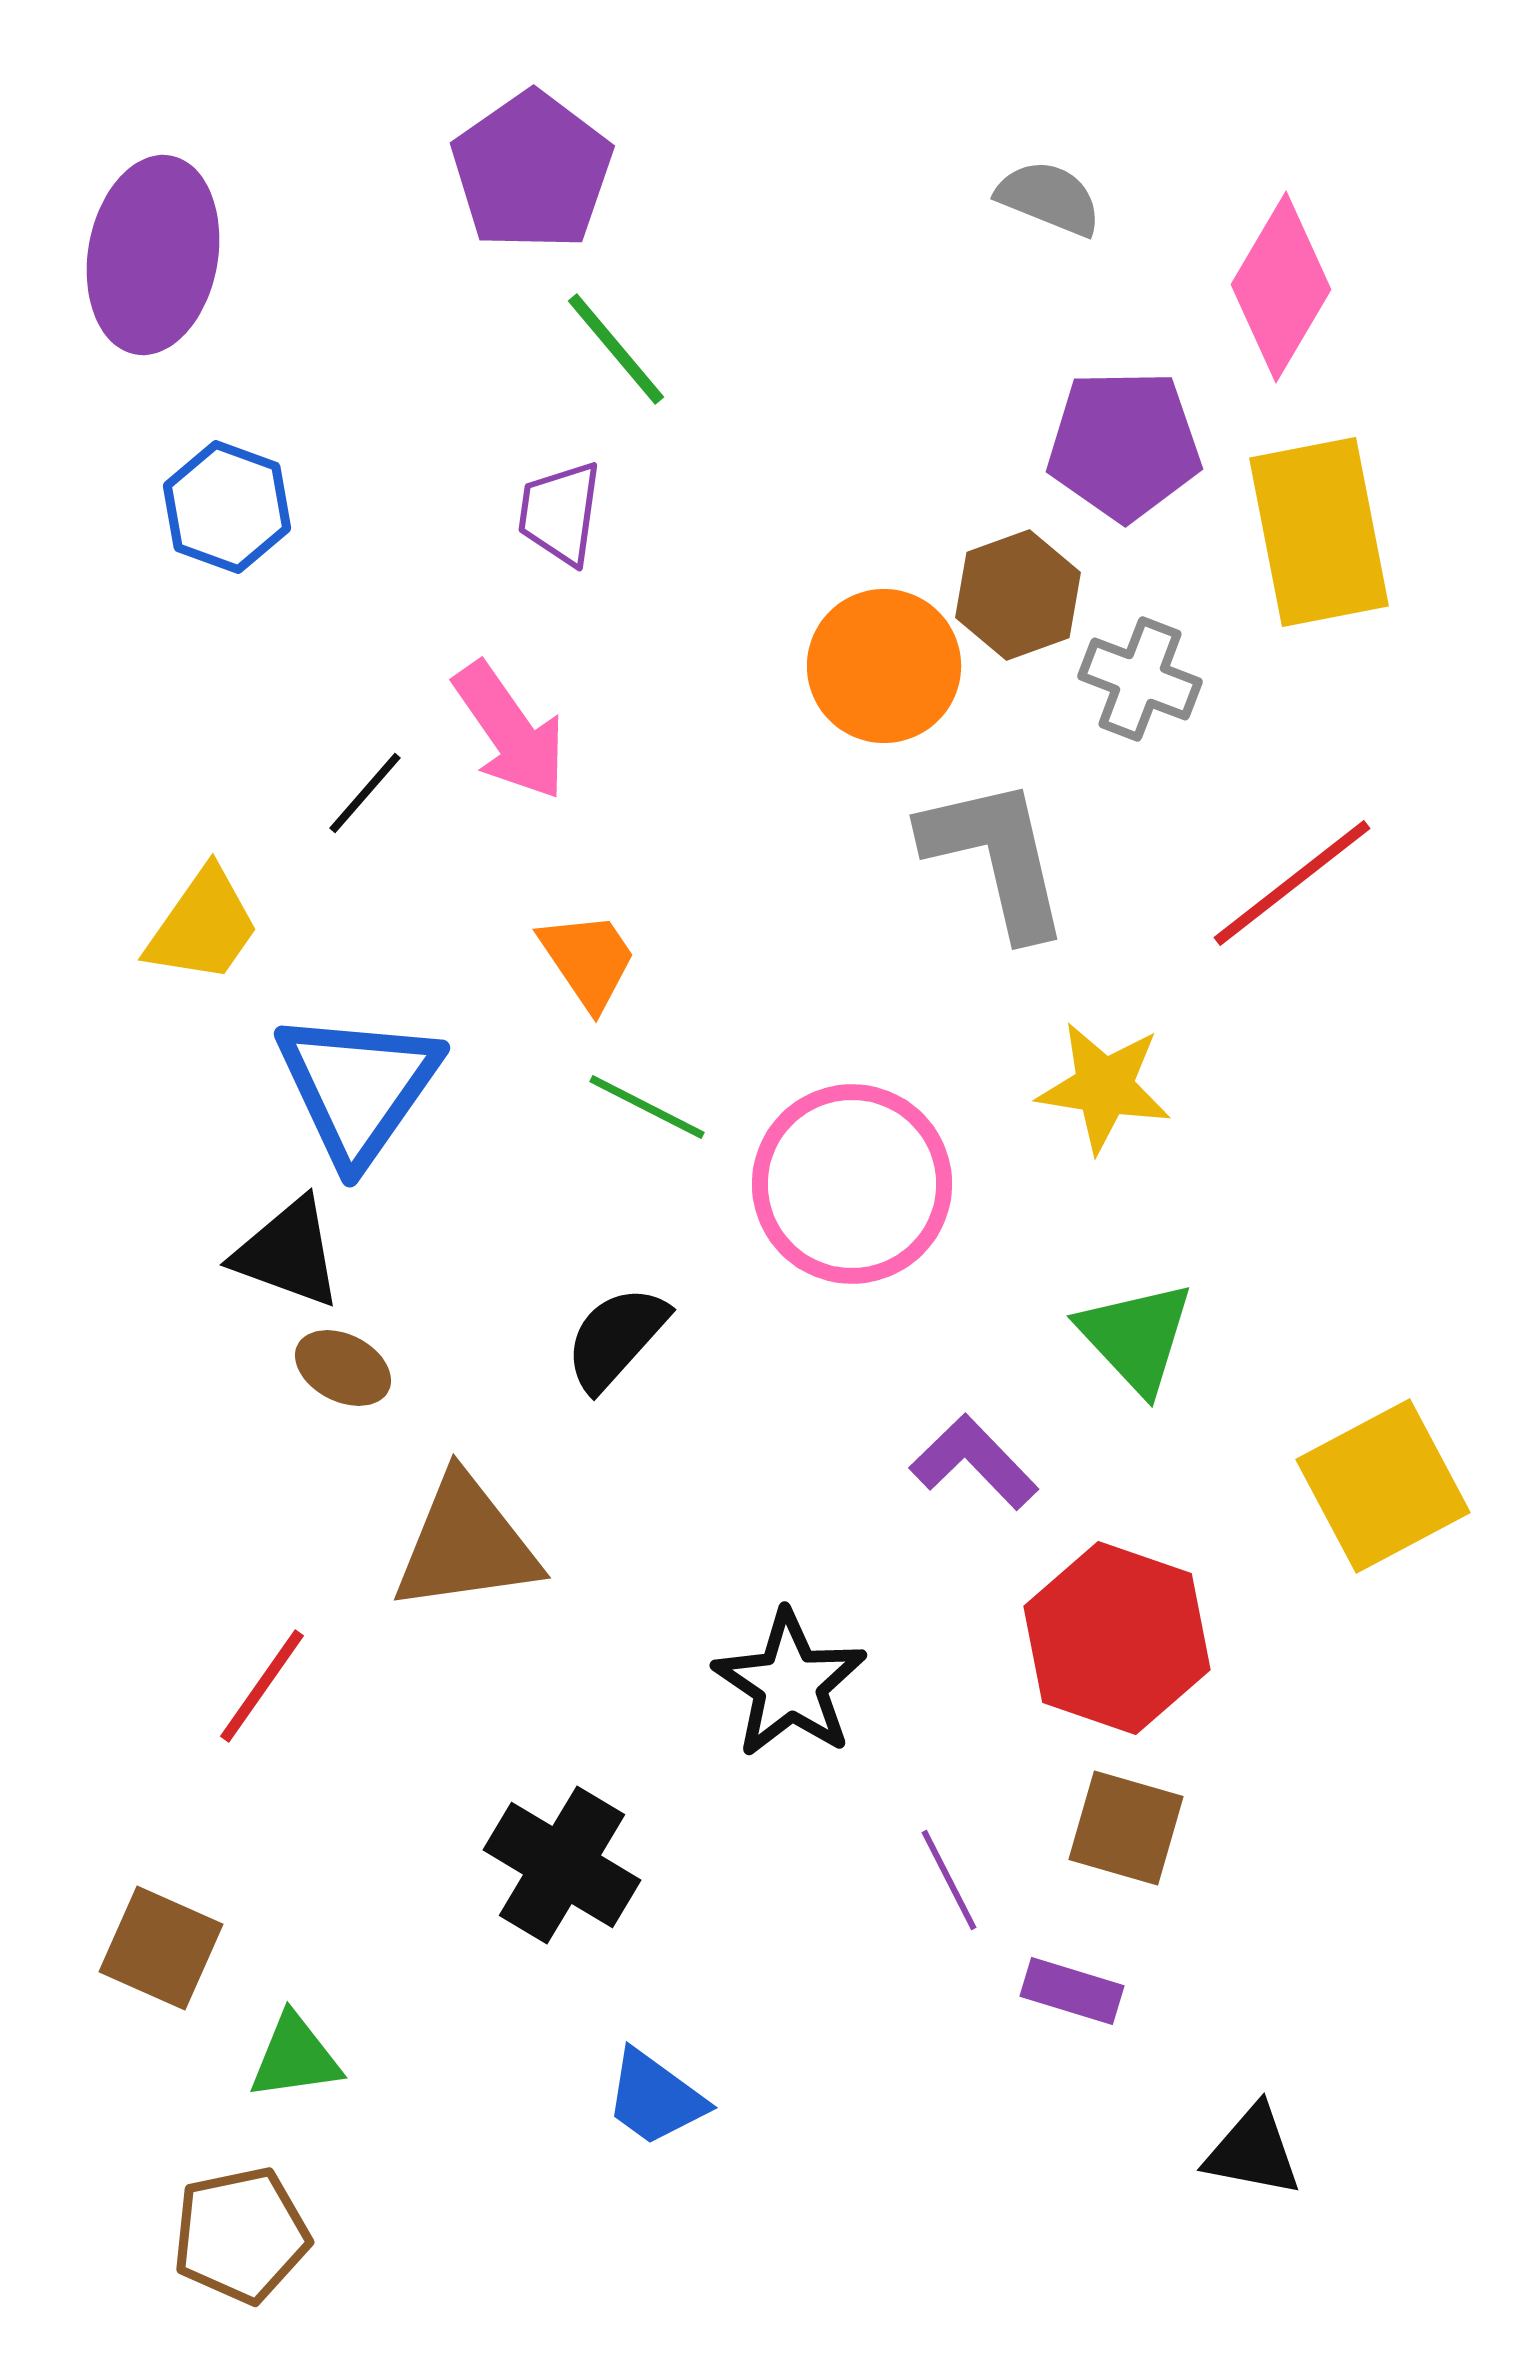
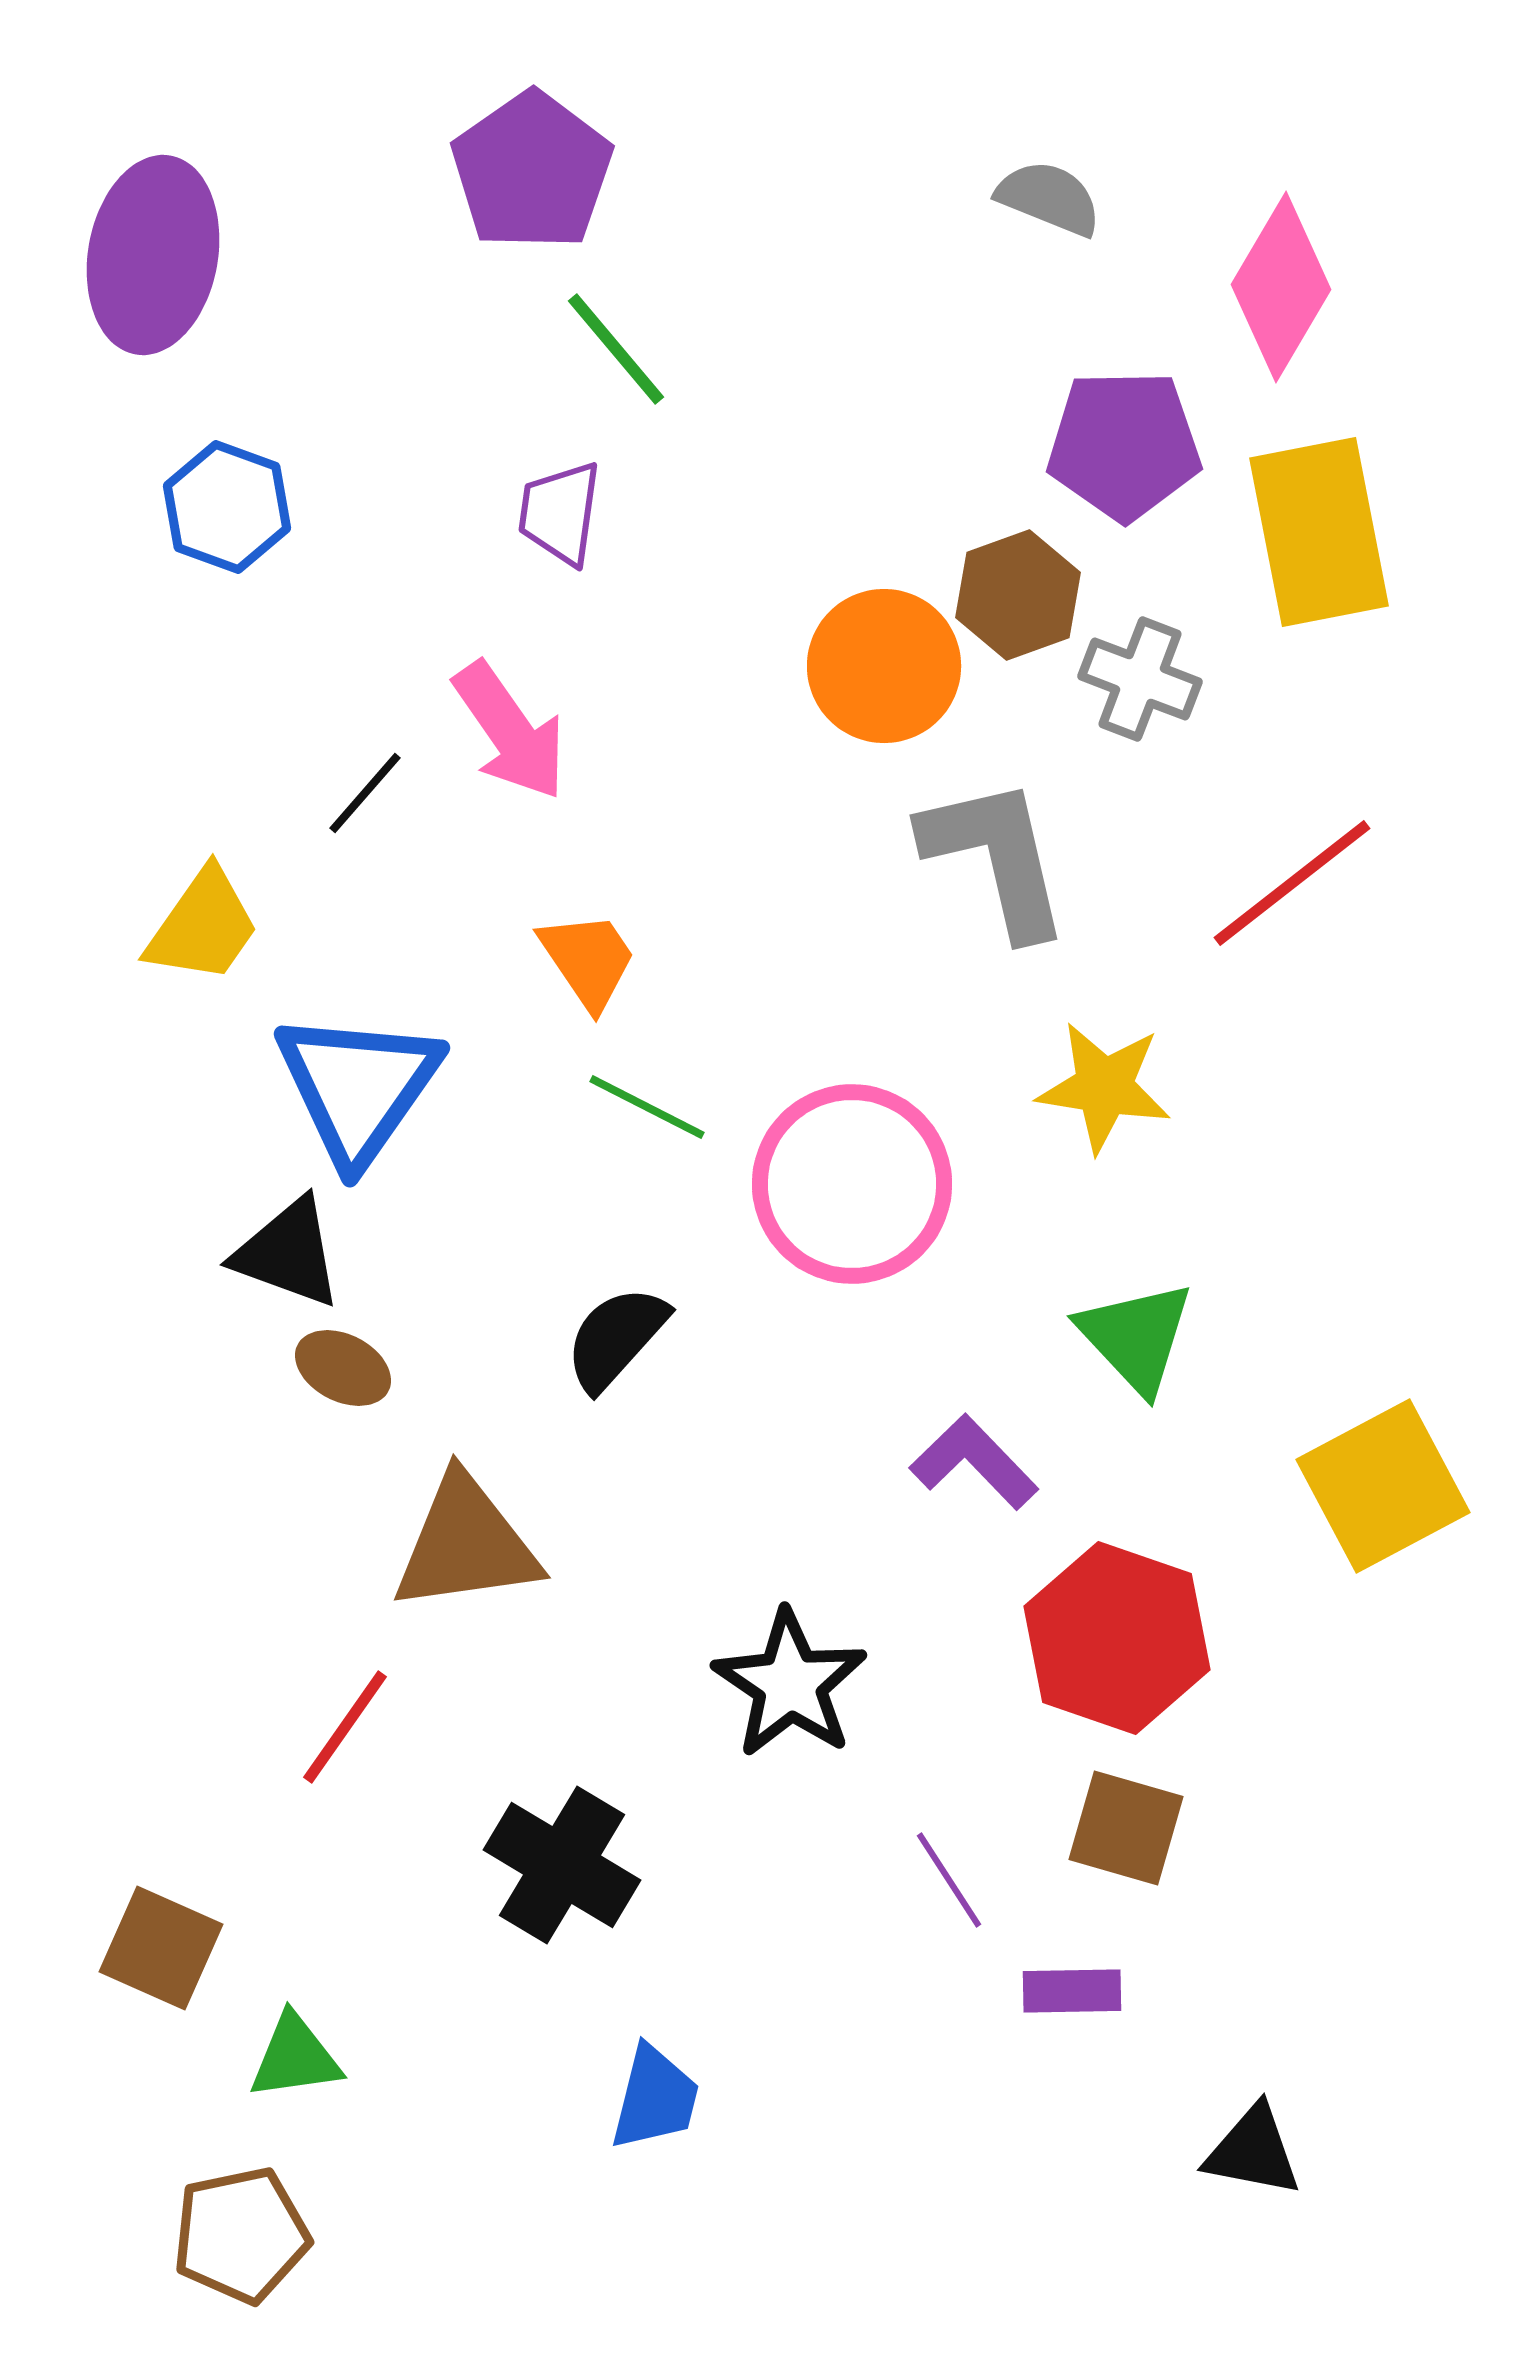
red line at (262, 1686): moved 83 px right, 41 px down
purple line at (949, 1880): rotated 6 degrees counterclockwise
purple rectangle at (1072, 1991): rotated 18 degrees counterclockwise
blue trapezoid at (655, 2098): rotated 112 degrees counterclockwise
